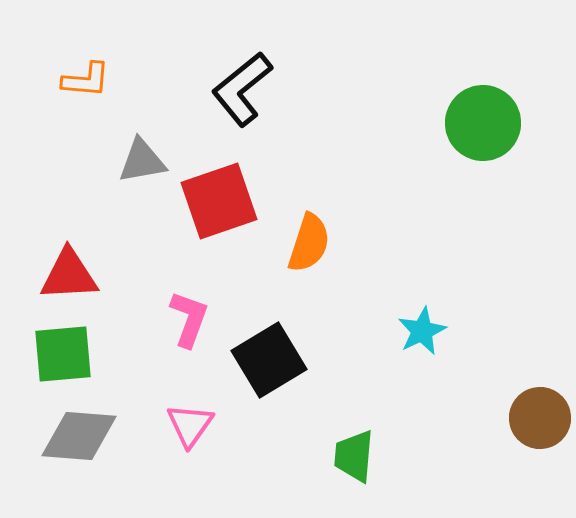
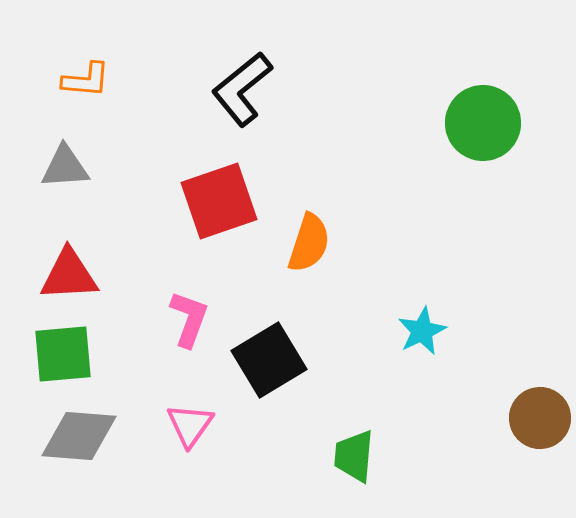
gray triangle: moved 77 px left, 6 px down; rotated 6 degrees clockwise
